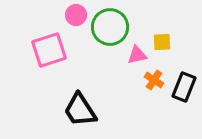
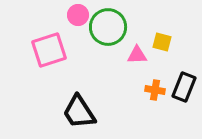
pink circle: moved 2 px right
green circle: moved 2 px left
yellow square: rotated 18 degrees clockwise
pink triangle: rotated 10 degrees clockwise
orange cross: moved 1 px right, 10 px down; rotated 24 degrees counterclockwise
black trapezoid: moved 1 px left, 2 px down
